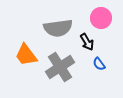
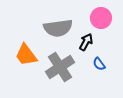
black arrow: moved 1 px left; rotated 120 degrees counterclockwise
